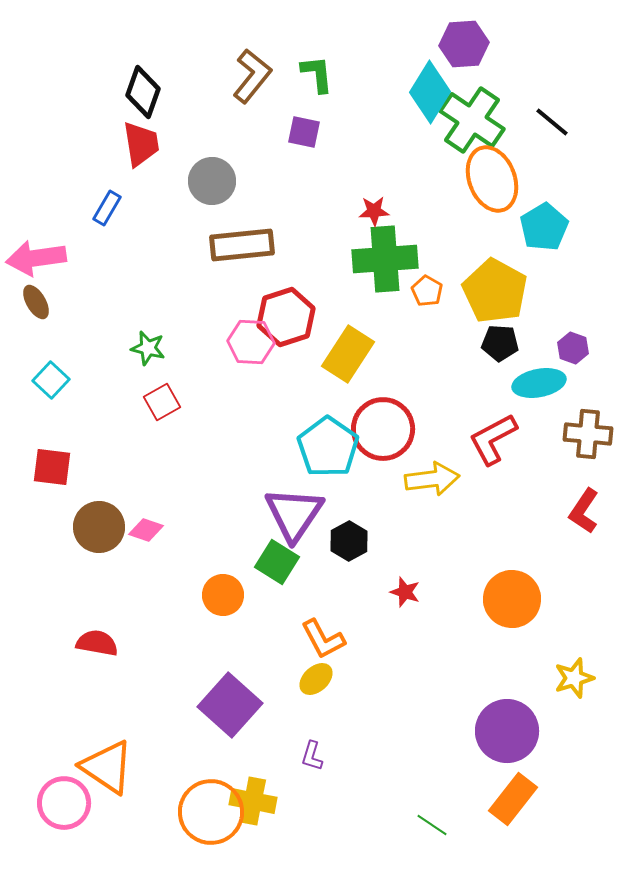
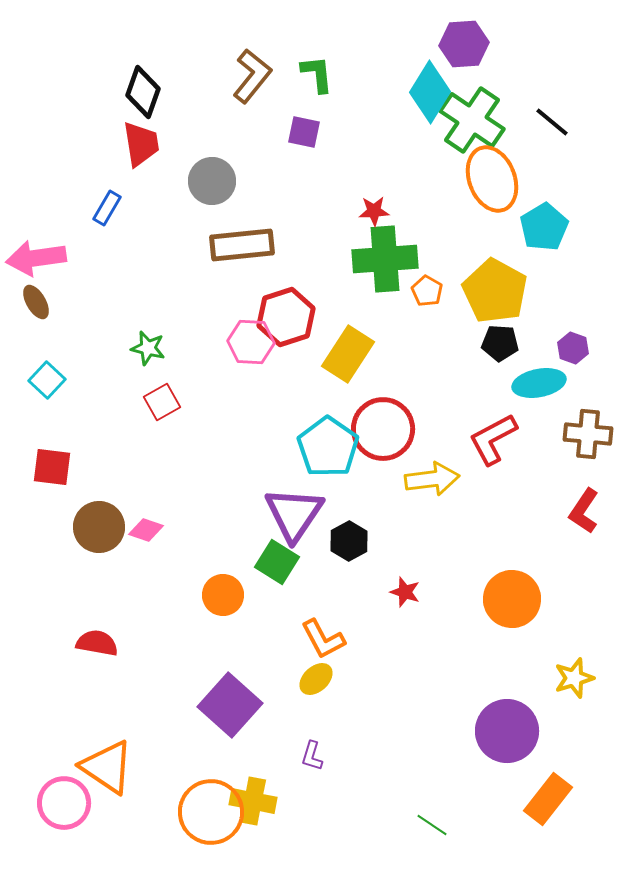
cyan square at (51, 380): moved 4 px left
orange rectangle at (513, 799): moved 35 px right
